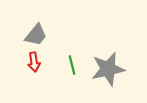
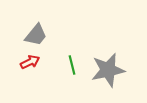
red arrow: moved 4 px left; rotated 108 degrees counterclockwise
gray star: moved 1 px down
